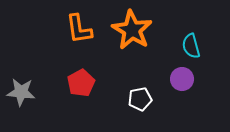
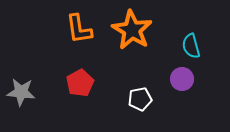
red pentagon: moved 1 px left
